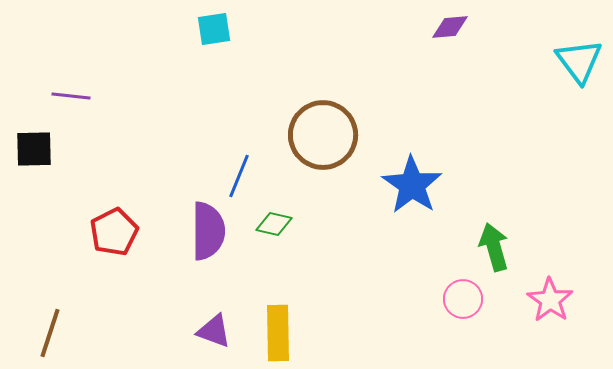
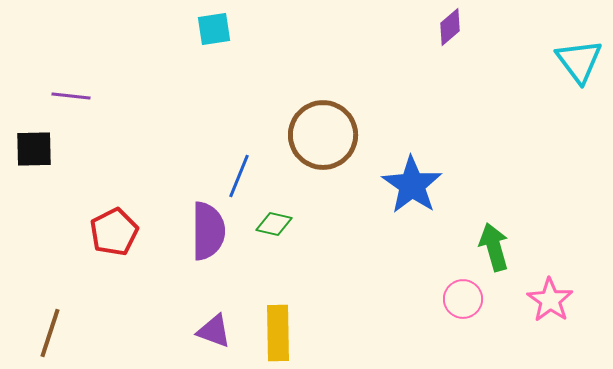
purple diamond: rotated 36 degrees counterclockwise
